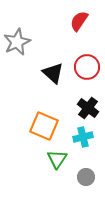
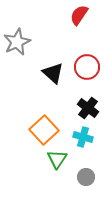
red semicircle: moved 6 px up
orange square: moved 4 px down; rotated 24 degrees clockwise
cyan cross: rotated 30 degrees clockwise
